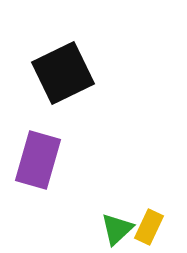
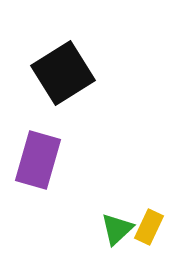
black square: rotated 6 degrees counterclockwise
